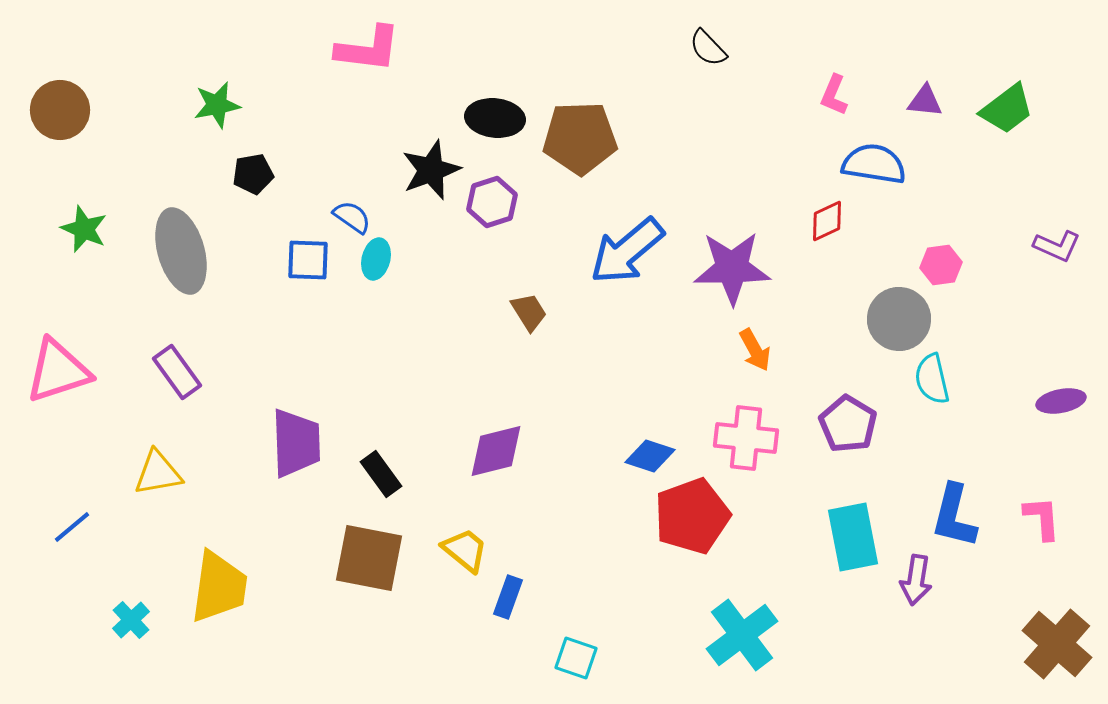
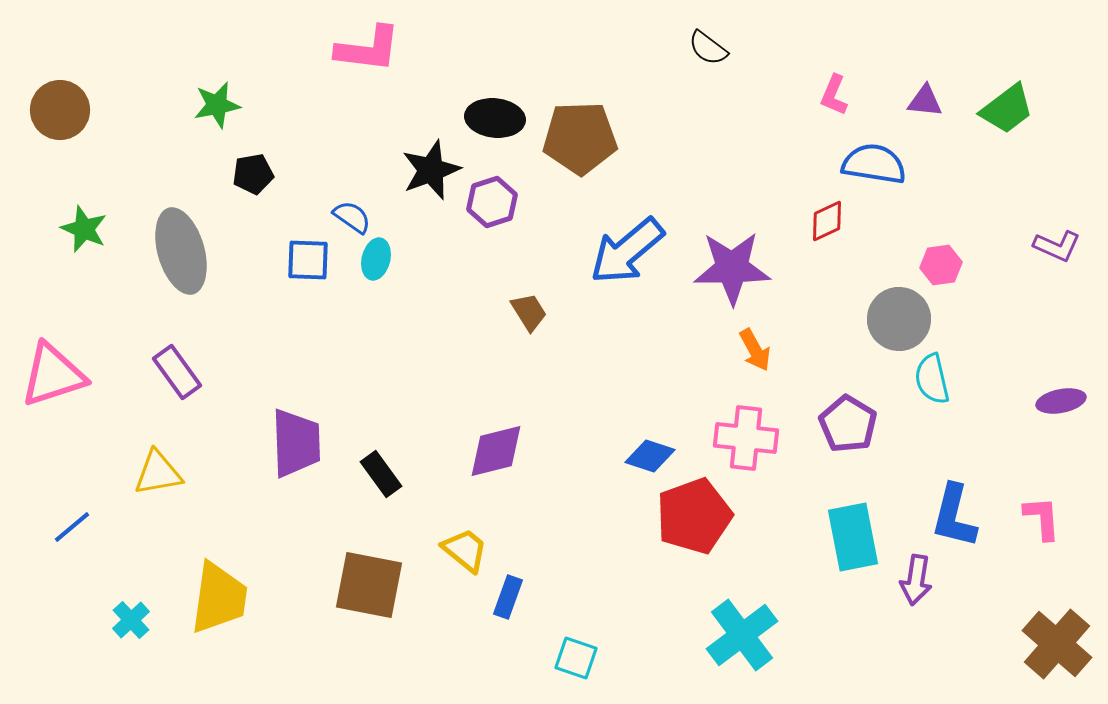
black semicircle at (708, 48): rotated 9 degrees counterclockwise
pink triangle at (58, 371): moved 5 px left, 4 px down
red pentagon at (692, 516): moved 2 px right
brown square at (369, 558): moved 27 px down
yellow trapezoid at (219, 587): moved 11 px down
